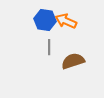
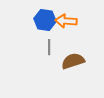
orange arrow: rotated 20 degrees counterclockwise
